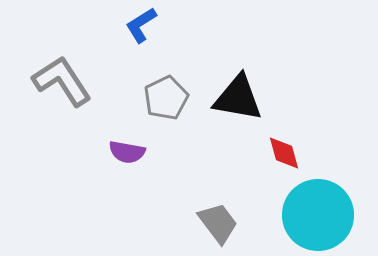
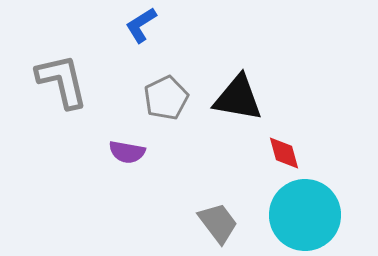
gray L-shape: rotated 20 degrees clockwise
cyan circle: moved 13 px left
